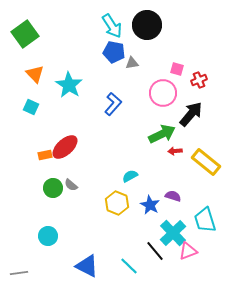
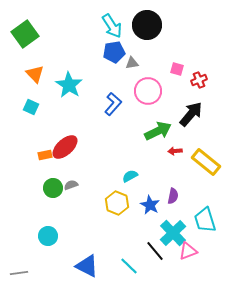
blue pentagon: rotated 20 degrees counterclockwise
pink circle: moved 15 px left, 2 px up
green arrow: moved 4 px left, 3 px up
gray semicircle: rotated 120 degrees clockwise
purple semicircle: rotated 84 degrees clockwise
